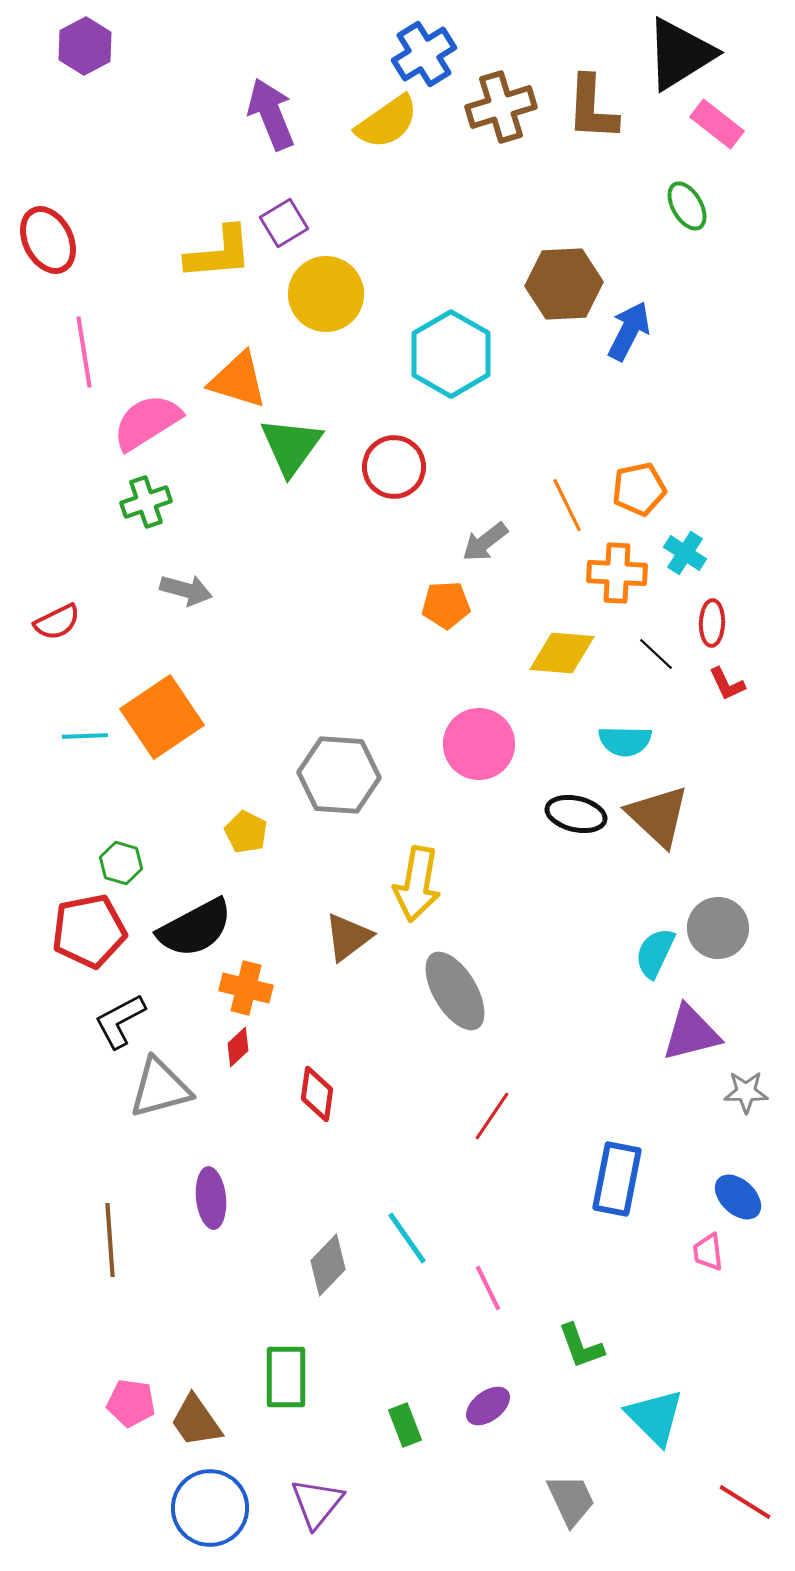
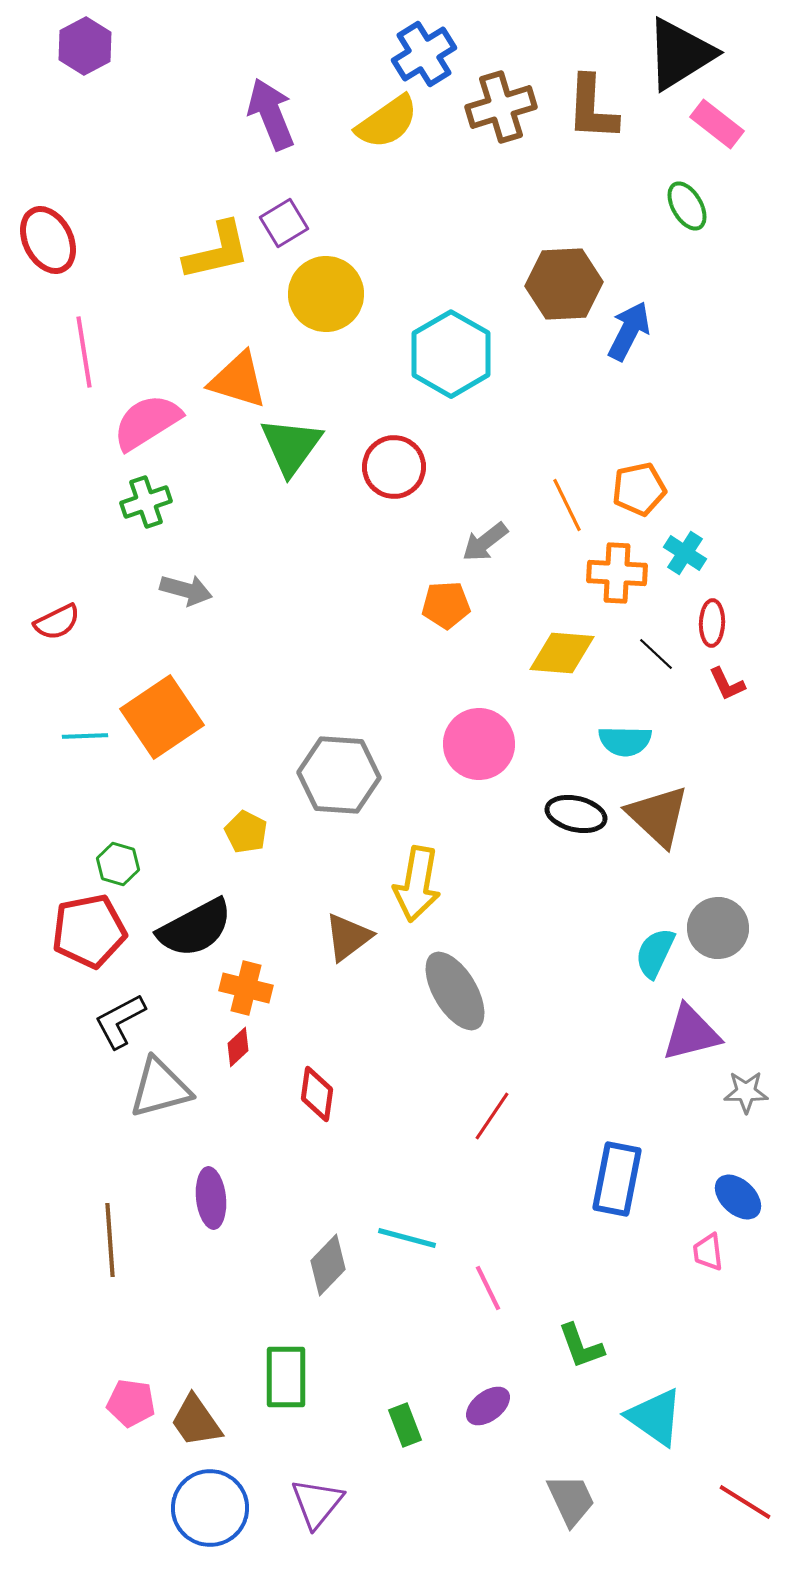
yellow L-shape at (219, 253): moved 2 px left, 2 px up; rotated 8 degrees counterclockwise
green hexagon at (121, 863): moved 3 px left, 1 px down
cyan line at (407, 1238): rotated 40 degrees counterclockwise
cyan triangle at (655, 1417): rotated 10 degrees counterclockwise
